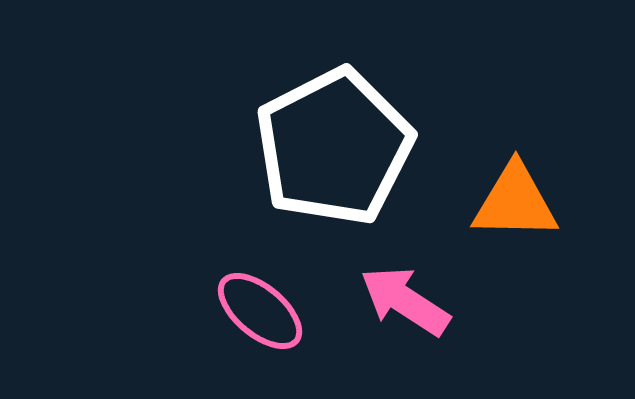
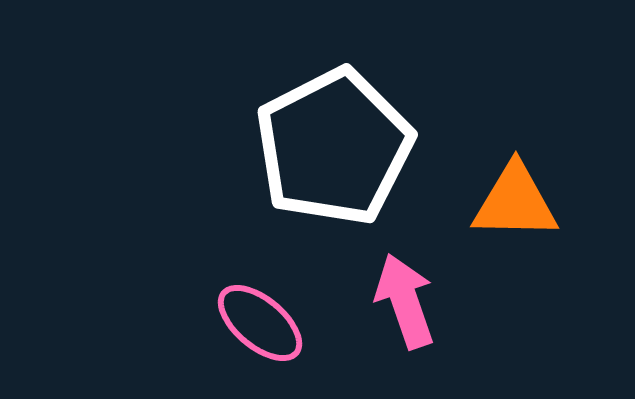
pink arrow: rotated 38 degrees clockwise
pink ellipse: moved 12 px down
